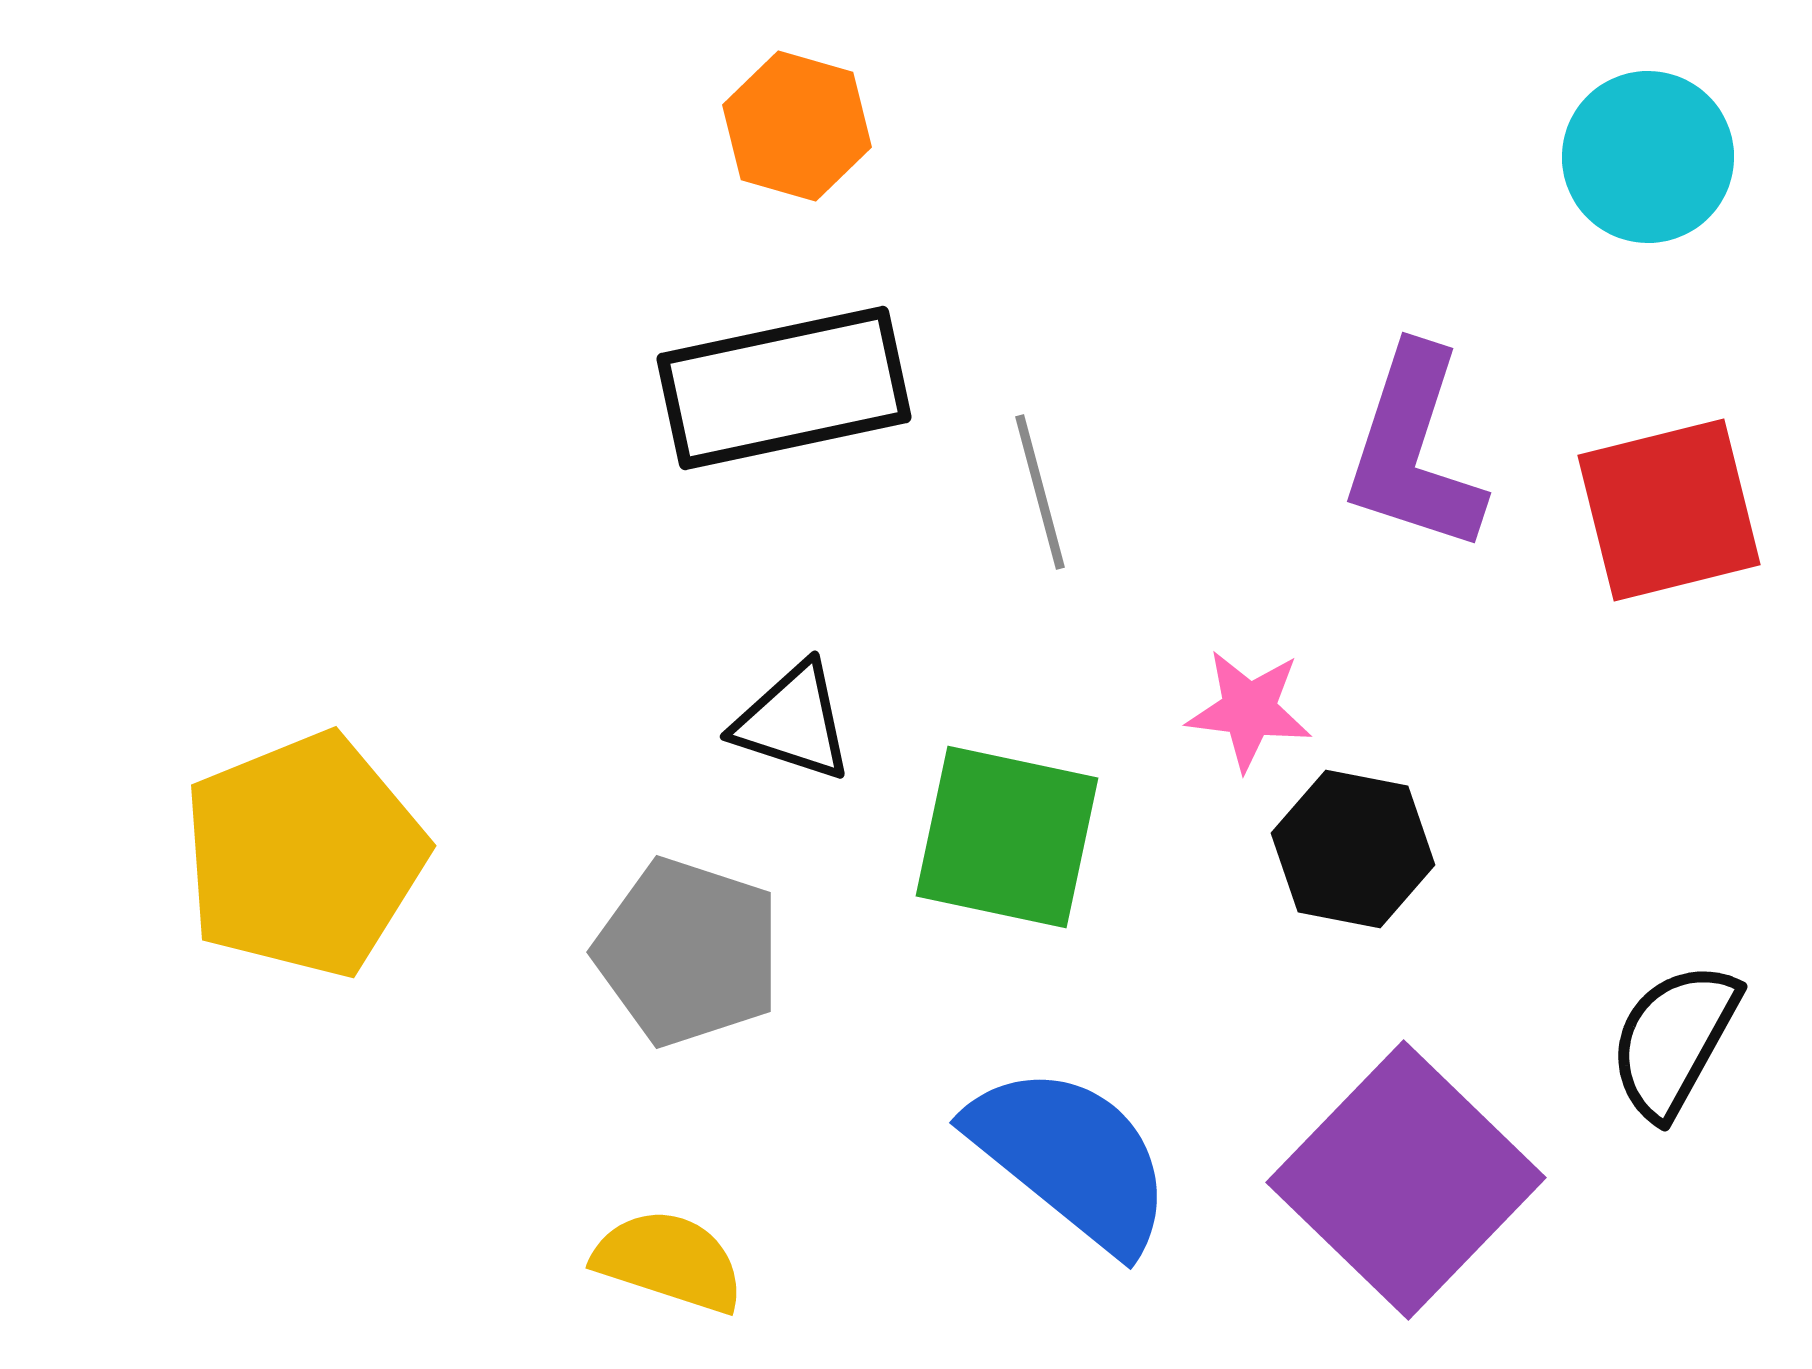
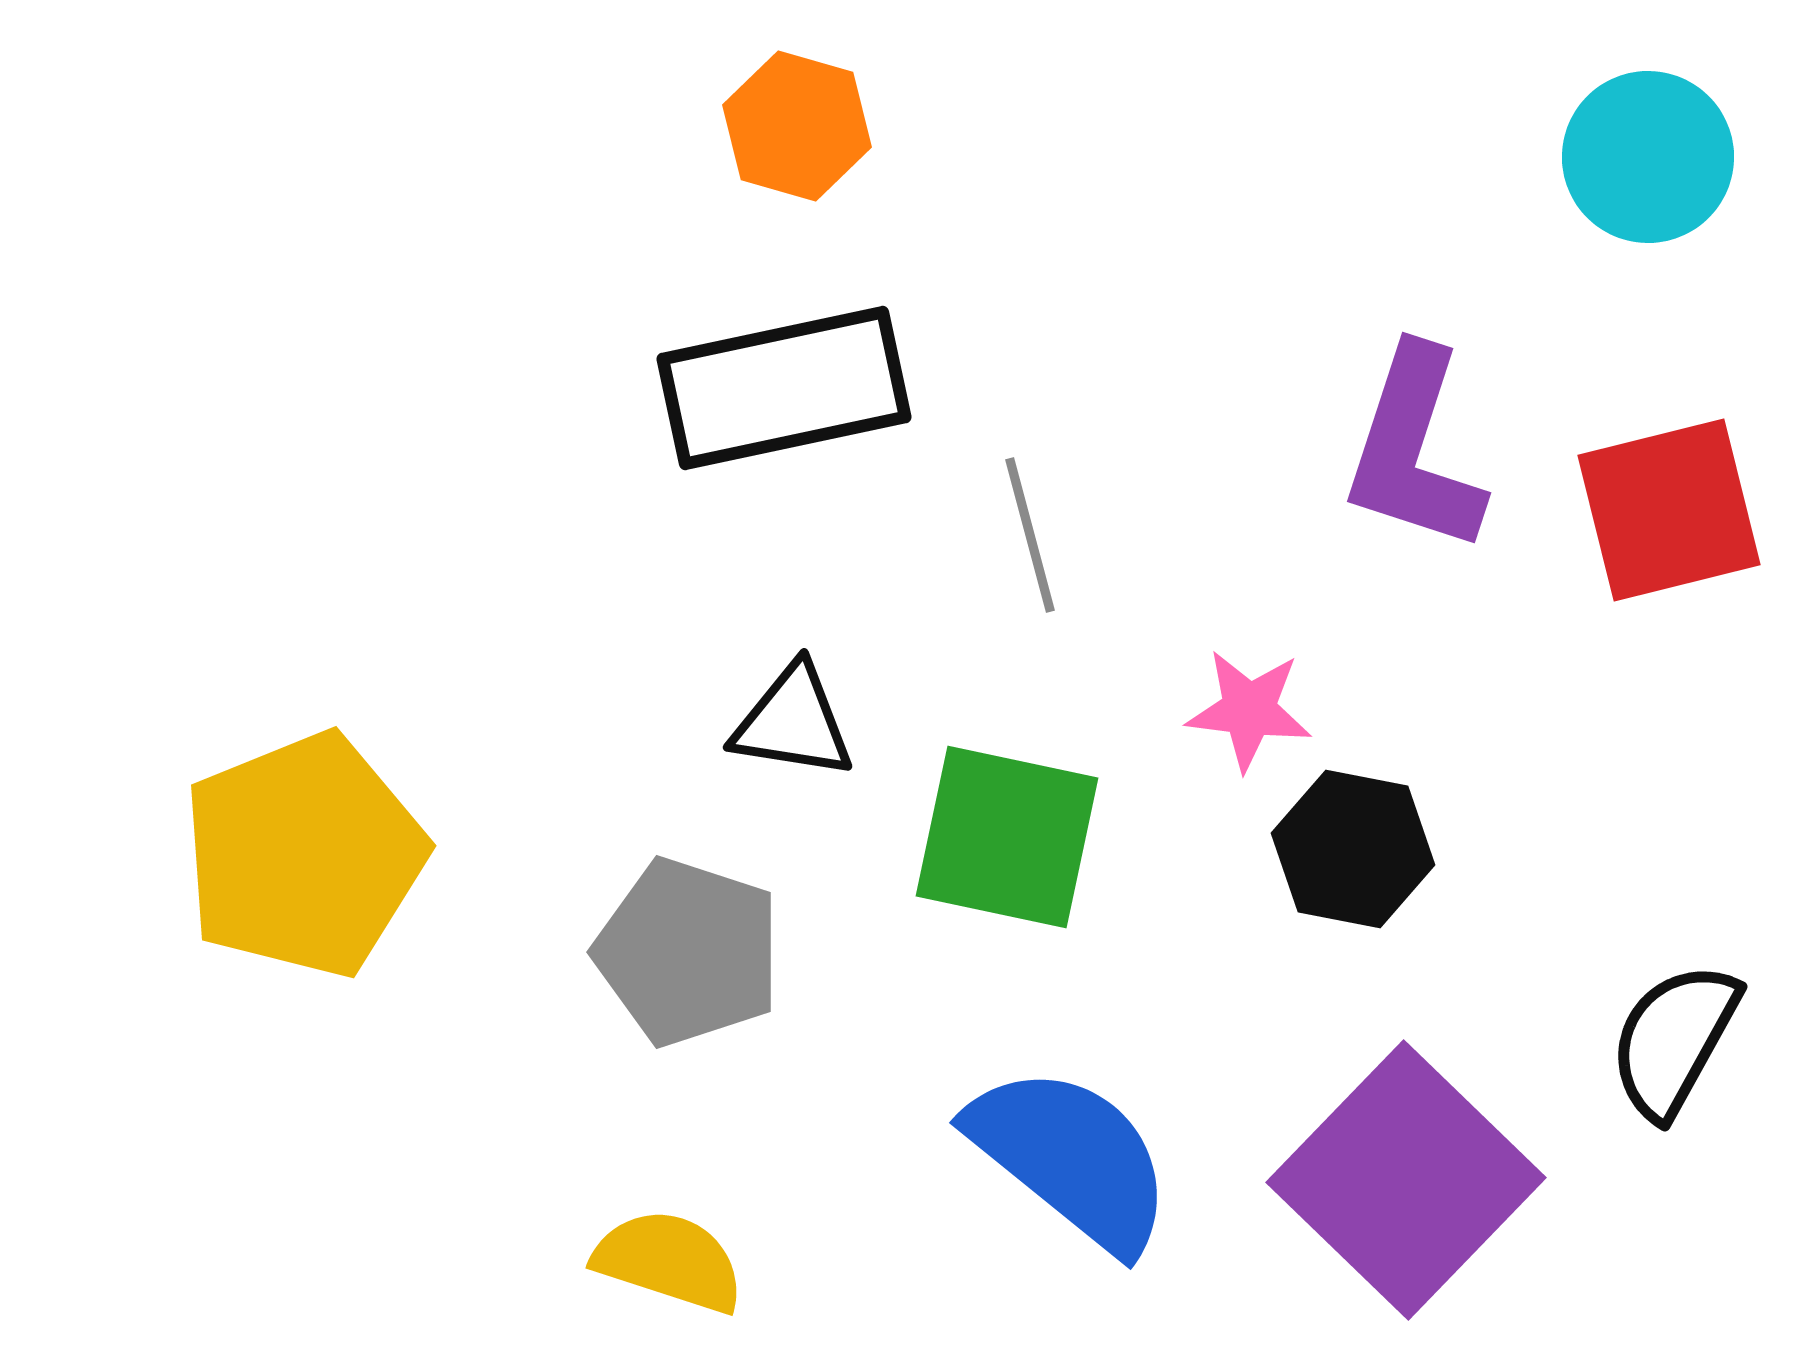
gray line: moved 10 px left, 43 px down
black triangle: rotated 9 degrees counterclockwise
